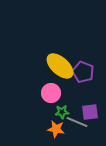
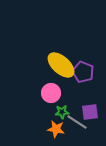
yellow ellipse: moved 1 px right, 1 px up
gray line: rotated 10 degrees clockwise
